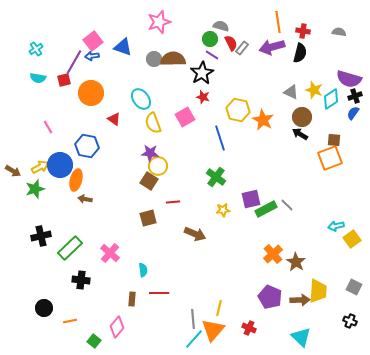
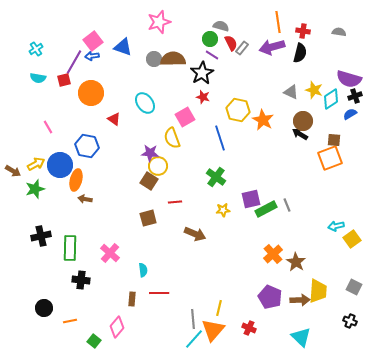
cyan ellipse at (141, 99): moved 4 px right, 4 px down
blue semicircle at (353, 113): moved 3 px left, 1 px down; rotated 24 degrees clockwise
brown circle at (302, 117): moved 1 px right, 4 px down
yellow semicircle at (153, 123): moved 19 px right, 15 px down
yellow arrow at (40, 167): moved 4 px left, 3 px up
red line at (173, 202): moved 2 px right
gray line at (287, 205): rotated 24 degrees clockwise
green rectangle at (70, 248): rotated 45 degrees counterclockwise
